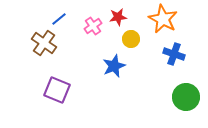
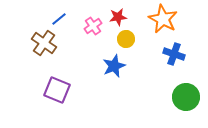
yellow circle: moved 5 px left
